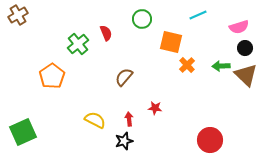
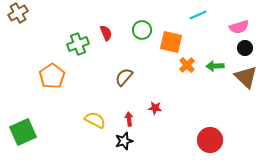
brown cross: moved 2 px up
green circle: moved 11 px down
green cross: rotated 20 degrees clockwise
green arrow: moved 6 px left
brown triangle: moved 2 px down
